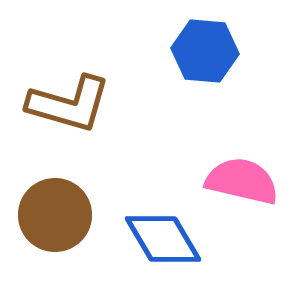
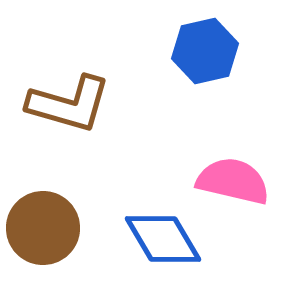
blue hexagon: rotated 18 degrees counterclockwise
pink semicircle: moved 9 px left
brown circle: moved 12 px left, 13 px down
